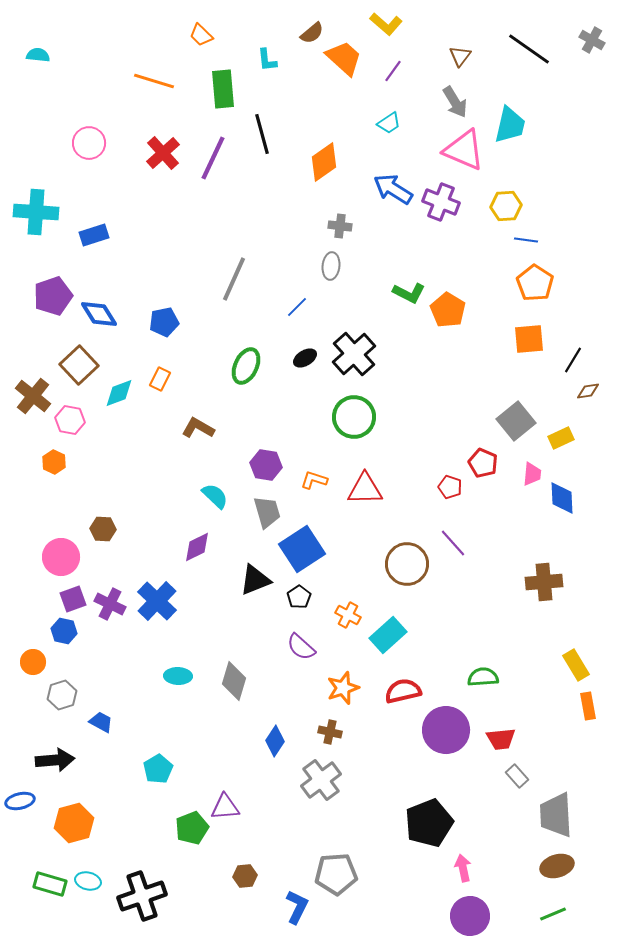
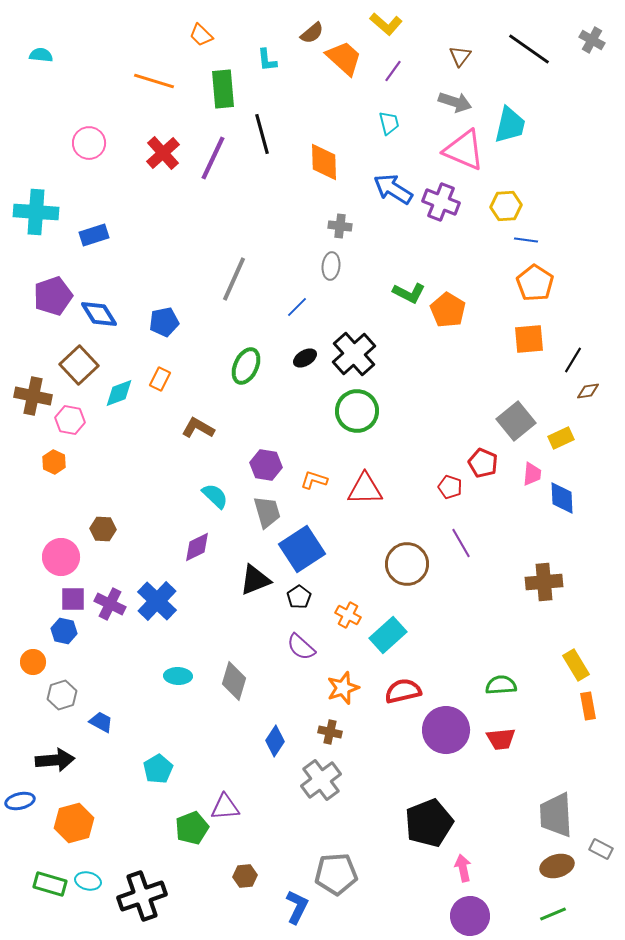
cyan semicircle at (38, 55): moved 3 px right
gray arrow at (455, 102): rotated 40 degrees counterclockwise
cyan trapezoid at (389, 123): rotated 70 degrees counterclockwise
orange diamond at (324, 162): rotated 57 degrees counterclockwise
brown cross at (33, 396): rotated 27 degrees counterclockwise
green circle at (354, 417): moved 3 px right, 6 px up
purple line at (453, 543): moved 8 px right; rotated 12 degrees clockwise
purple square at (73, 599): rotated 20 degrees clockwise
green semicircle at (483, 677): moved 18 px right, 8 px down
gray rectangle at (517, 776): moved 84 px right, 73 px down; rotated 20 degrees counterclockwise
